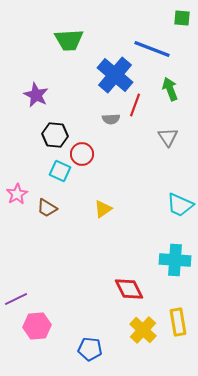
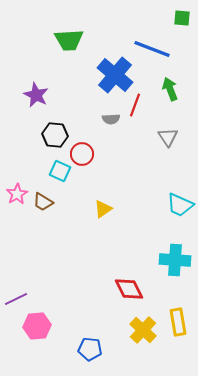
brown trapezoid: moved 4 px left, 6 px up
